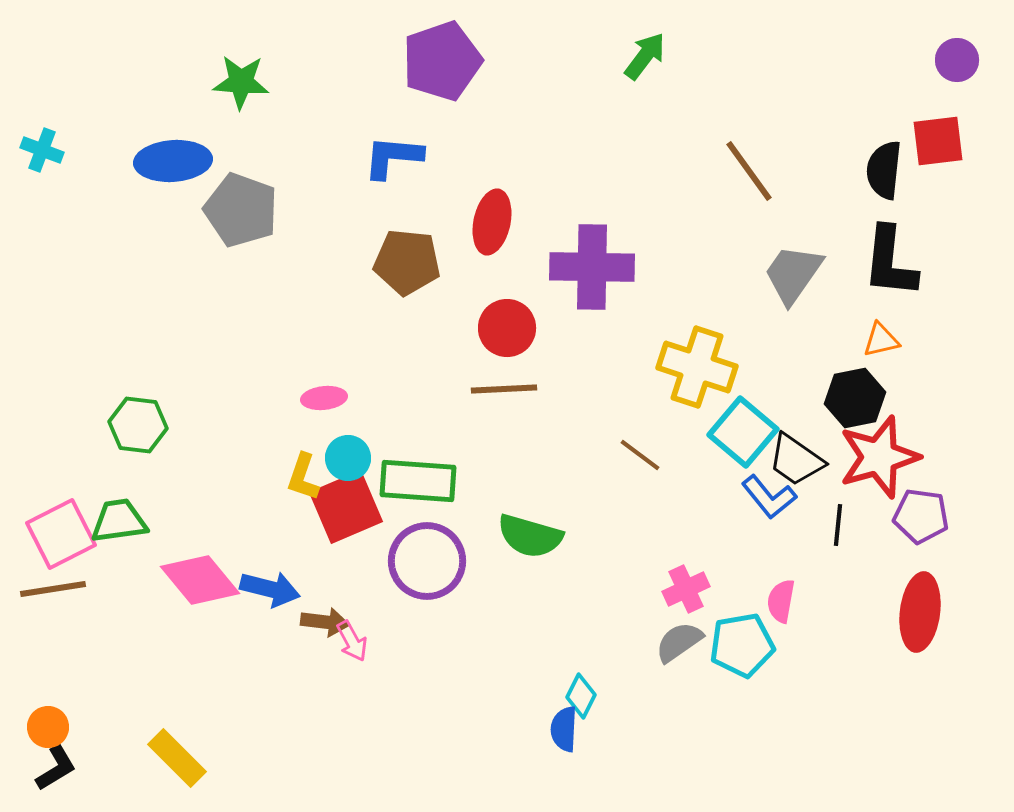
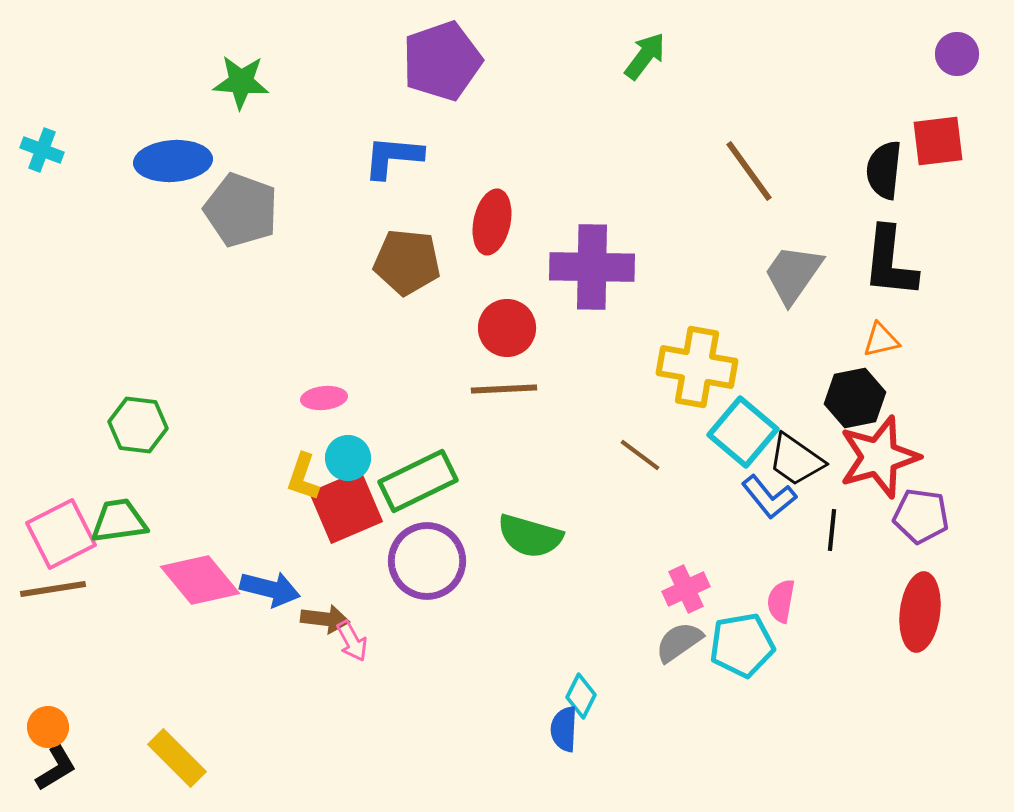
purple circle at (957, 60): moved 6 px up
yellow cross at (697, 367): rotated 8 degrees counterclockwise
green rectangle at (418, 481): rotated 30 degrees counterclockwise
black line at (838, 525): moved 6 px left, 5 px down
brown arrow at (325, 622): moved 3 px up
